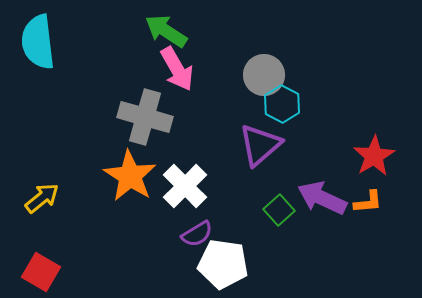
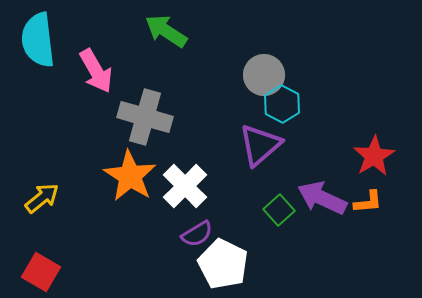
cyan semicircle: moved 2 px up
pink arrow: moved 81 px left, 2 px down
white pentagon: rotated 18 degrees clockwise
